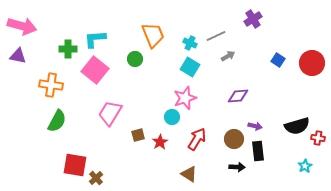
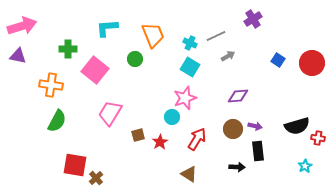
pink arrow: rotated 32 degrees counterclockwise
cyan L-shape: moved 12 px right, 11 px up
brown circle: moved 1 px left, 10 px up
